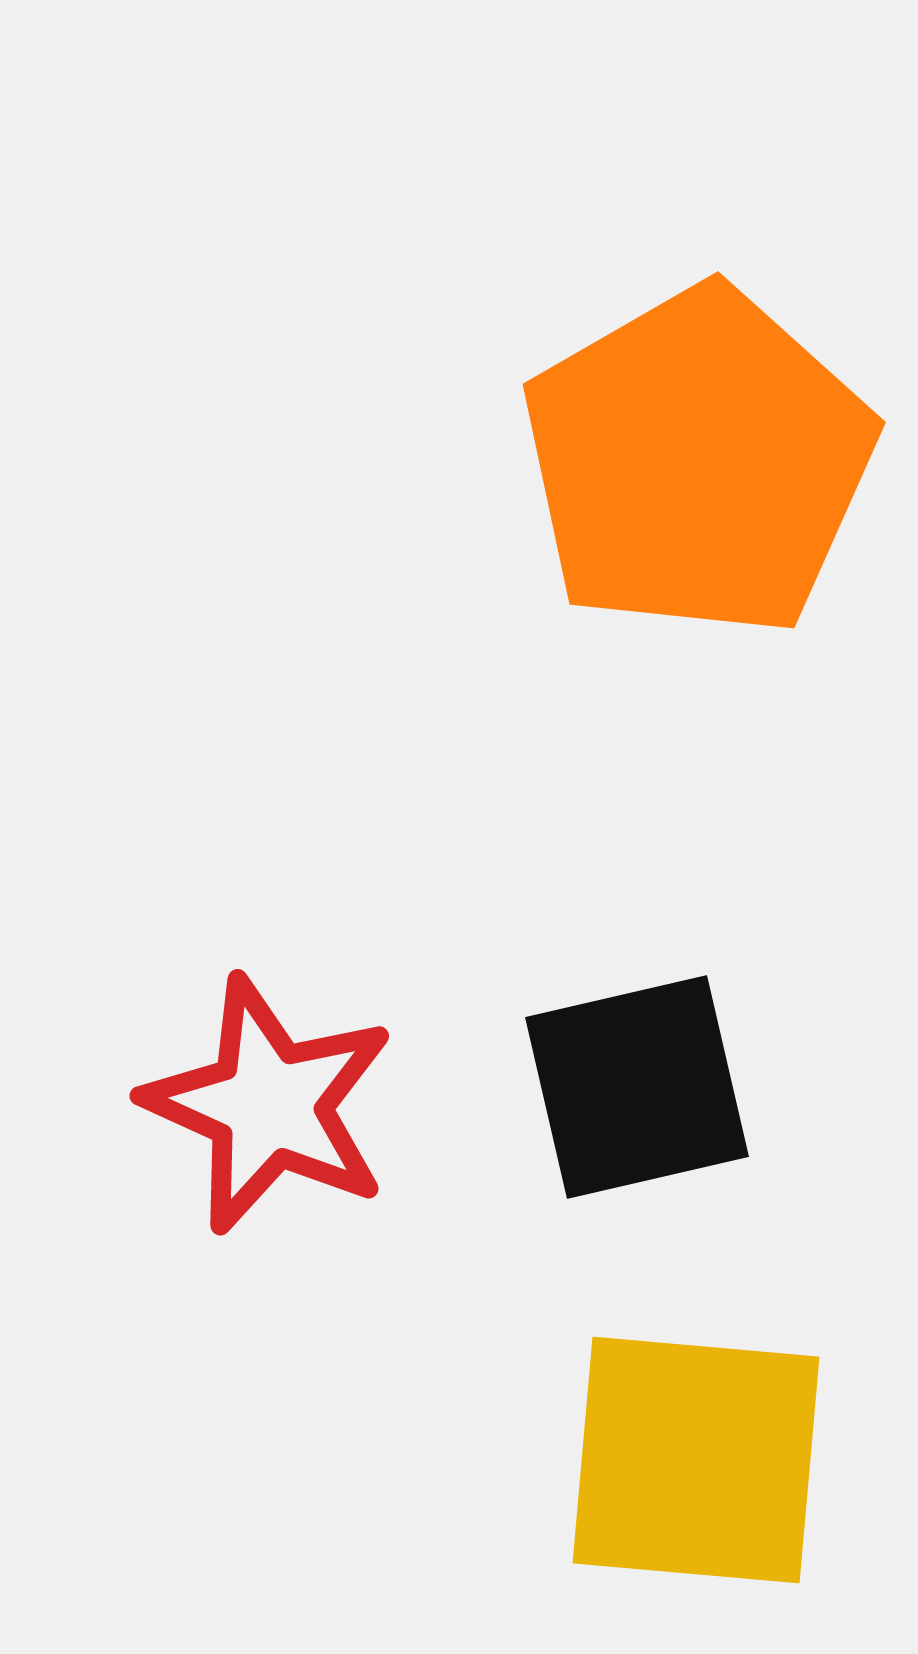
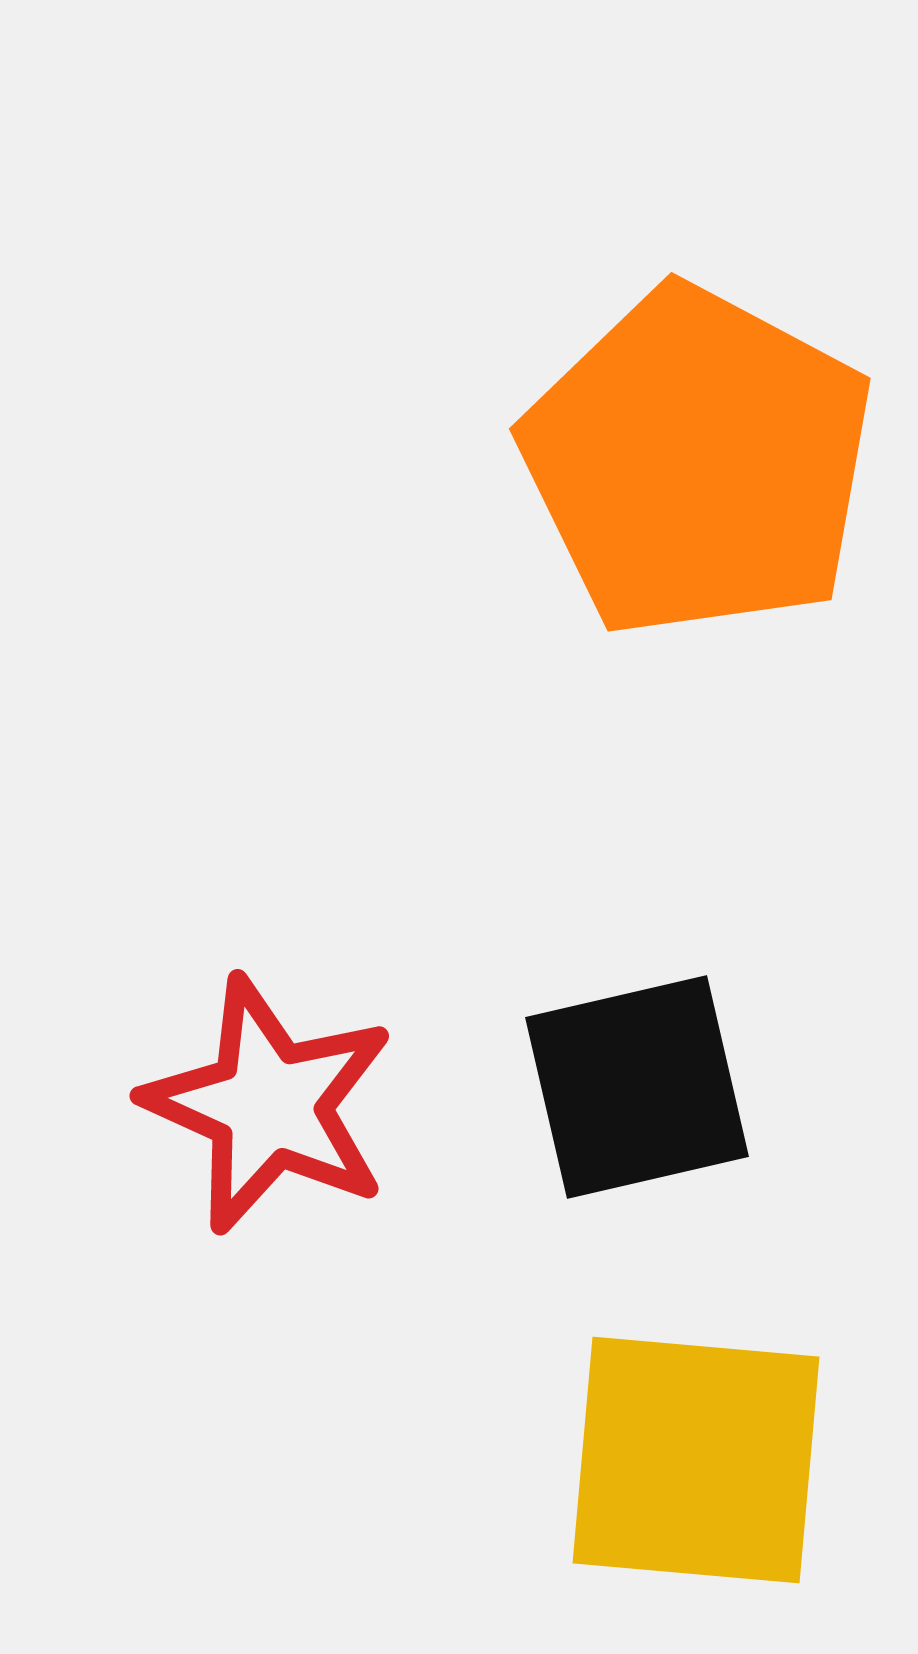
orange pentagon: rotated 14 degrees counterclockwise
